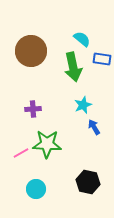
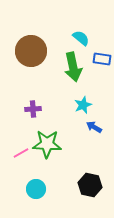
cyan semicircle: moved 1 px left, 1 px up
blue arrow: rotated 28 degrees counterclockwise
black hexagon: moved 2 px right, 3 px down
